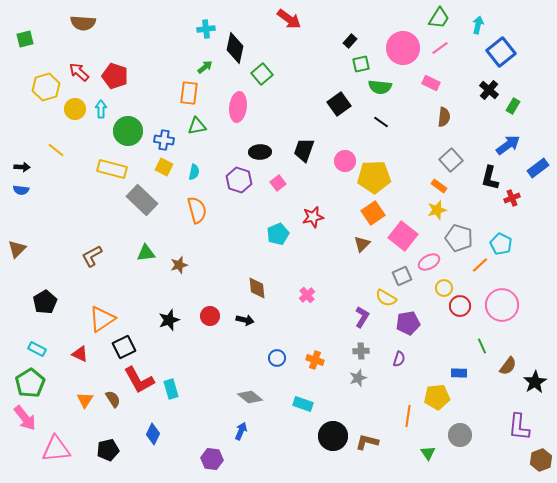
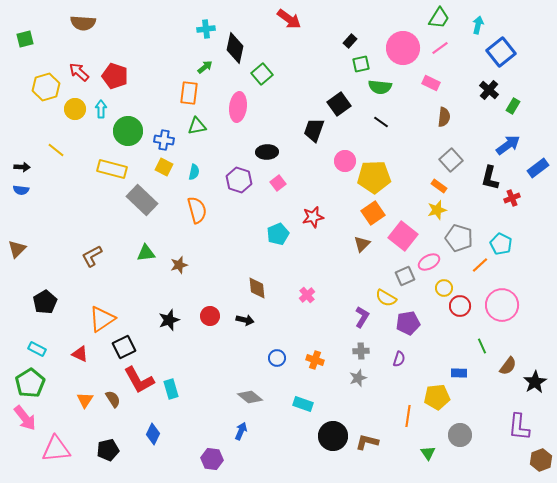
black trapezoid at (304, 150): moved 10 px right, 20 px up
black ellipse at (260, 152): moved 7 px right
gray square at (402, 276): moved 3 px right
